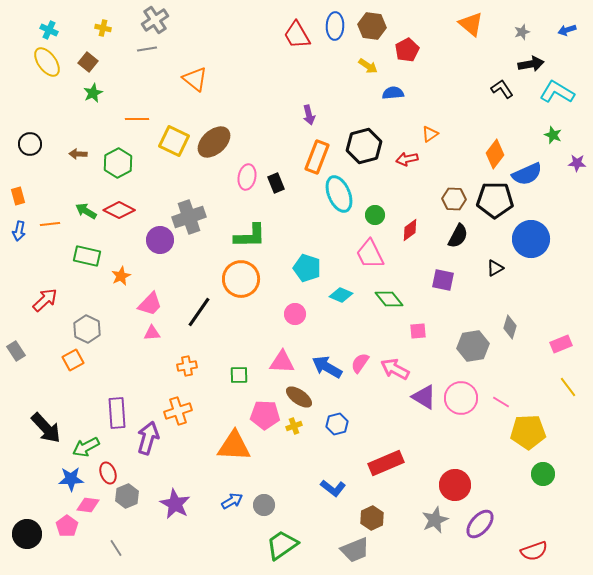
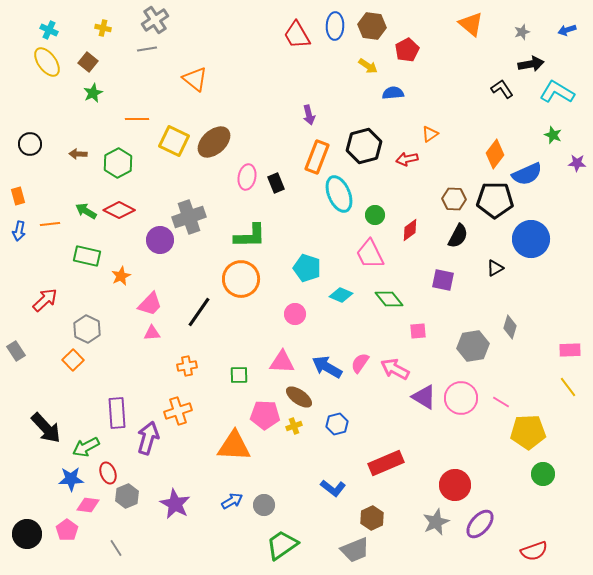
pink rectangle at (561, 344): moved 9 px right, 6 px down; rotated 20 degrees clockwise
orange square at (73, 360): rotated 15 degrees counterclockwise
gray star at (435, 520): moved 1 px right, 2 px down
pink pentagon at (67, 526): moved 4 px down
